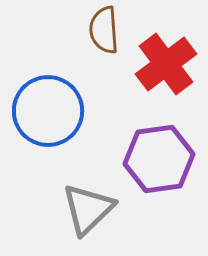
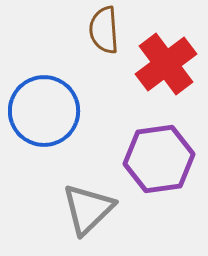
blue circle: moved 4 px left
